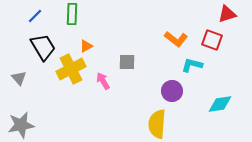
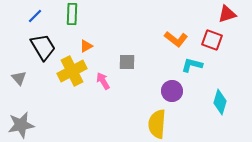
yellow cross: moved 1 px right, 2 px down
cyan diamond: moved 2 px up; rotated 65 degrees counterclockwise
